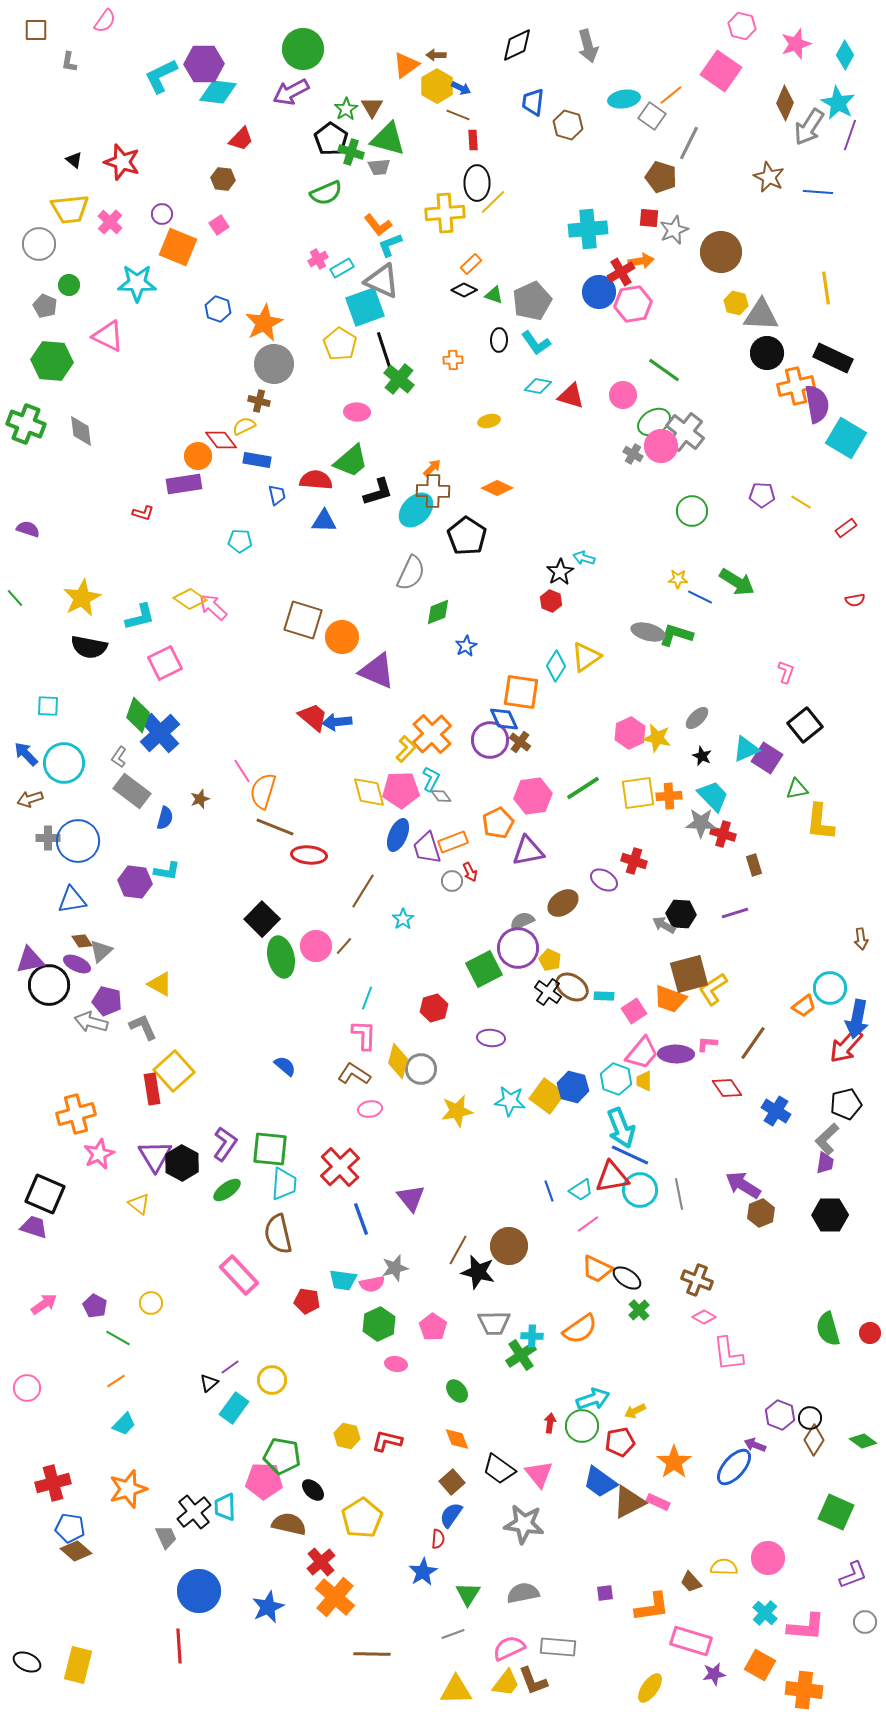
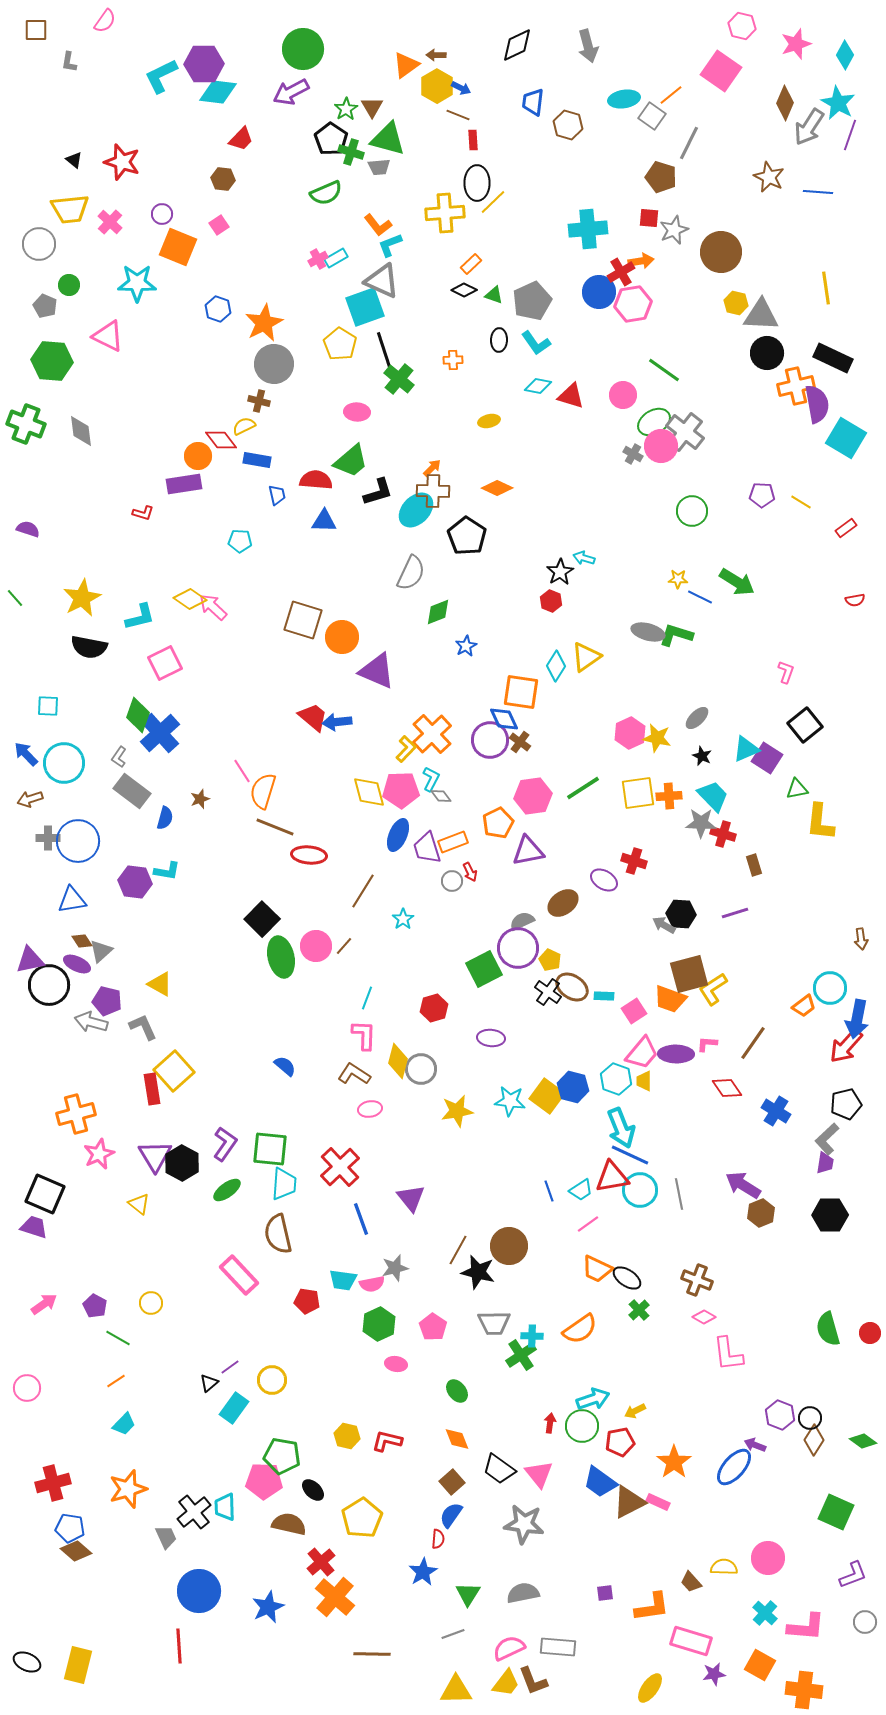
cyan rectangle at (342, 268): moved 6 px left, 10 px up
